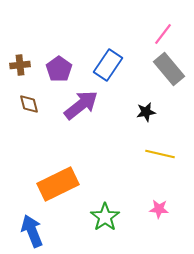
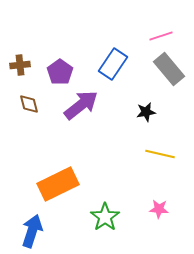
pink line: moved 2 px left, 2 px down; rotated 35 degrees clockwise
blue rectangle: moved 5 px right, 1 px up
purple pentagon: moved 1 px right, 3 px down
blue arrow: rotated 40 degrees clockwise
